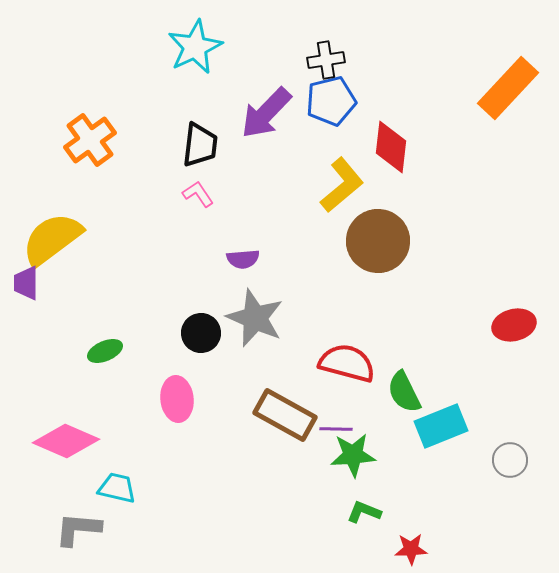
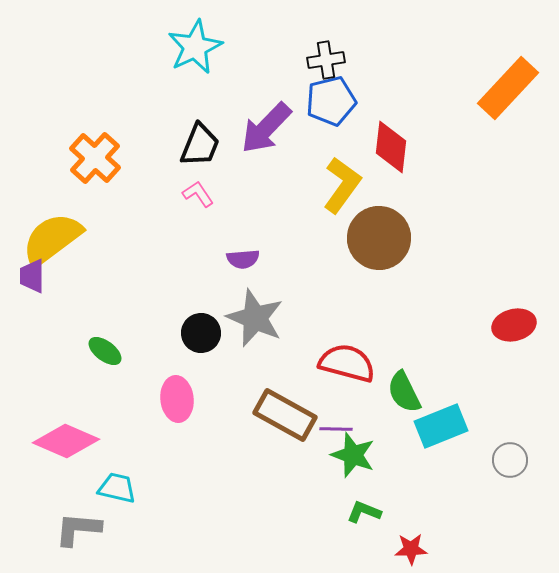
purple arrow: moved 15 px down
orange cross: moved 5 px right, 18 px down; rotated 12 degrees counterclockwise
black trapezoid: rotated 15 degrees clockwise
yellow L-shape: rotated 14 degrees counterclockwise
brown circle: moved 1 px right, 3 px up
purple trapezoid: moved 6 px right, 7 px up
green ellipse: rotated 60 degrees clockwise
green star: rotated 24 degrees clockwise
